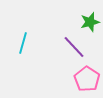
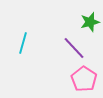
purple line: moved 1 px down
pink pentagon: moved 3 px left
